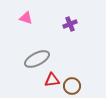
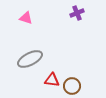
purple cross: moved 7 px right, 11 px up
gray ellipse: moved 7 px left
red triangle: rotated 14 degrees clockwise
